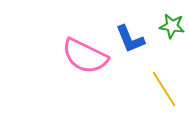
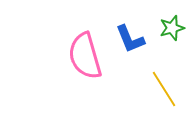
green star: moved 2 px down; rotated 25 degrees counterclockwise
pink semicircle: rotated 48 degrees clockwise
